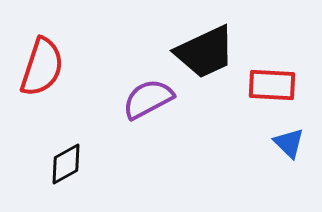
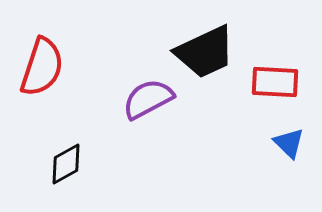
red rectangle: moved 3 px right, 3 px up
